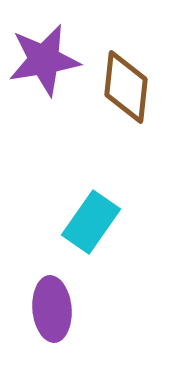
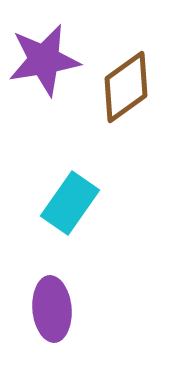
brown diamond: rotated 48 degrees clockwise
cyan rectangle: moved 21 px left, 19 px up
